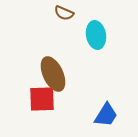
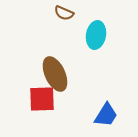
cyan ellipse: rotated 20 degrees clockwise
brown ellipse: moved 2 px right
